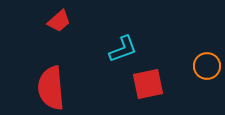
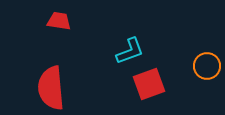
red trapezoid: rotated 130 degrees counterclockwise
cyan L-shape: moved 7 px right, 2 px down
red square: moved 1 px right; rotated 8 degrees counterclockwise
